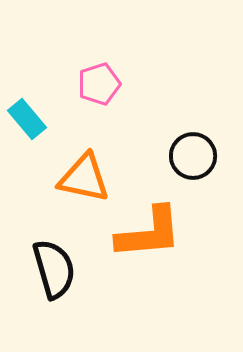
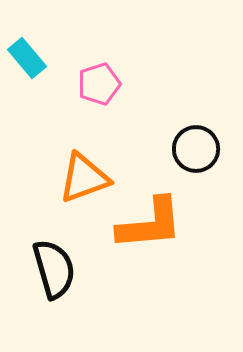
cyan rectangle: moved 61 px up
black circle: moved 3 px right, 7 px up
orange triangle: rotated 32 degrees counterclockwise
orange L-shape: moved 1 px right, 9 px up
